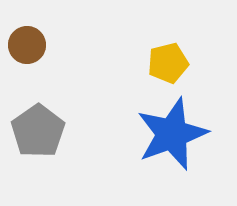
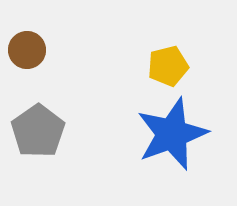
brown circle: moved 5 px down
yellow pentagon: moved 3 px down
